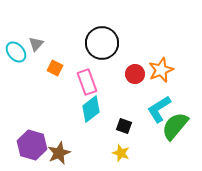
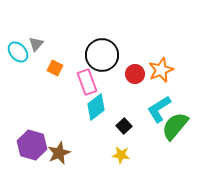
black circle: moved 12 px down
cyan ellipse: moved 2 px right
cyan diamond: moved 5 px right, 2 px up
black square: rotated 28 degrees clockwise
yellow star: moved 2 px down; rotated 12 degrees counterclockwise
